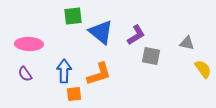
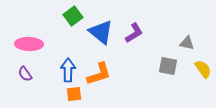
green square: rotated 30 degrees counterclockwise
purple L-shape: moved 2 px left, 2 px up
gray square: moved 17 px right, 10 px down
blue arrow: moved 4 px right, 1 px up
